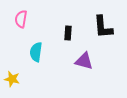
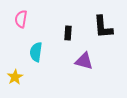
yellow star: moved 3 px right, 2 px up; rotated 28 degrees clockwise
